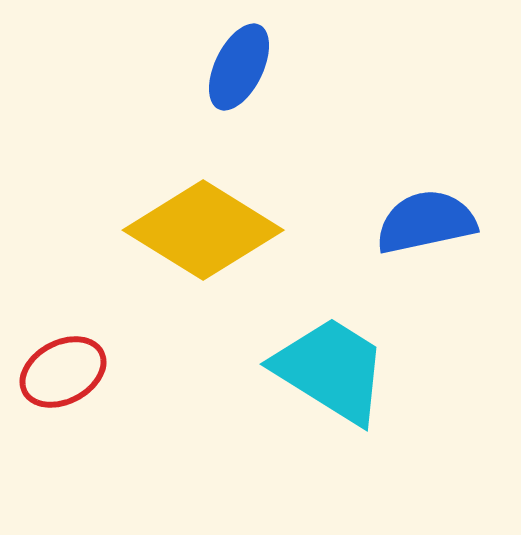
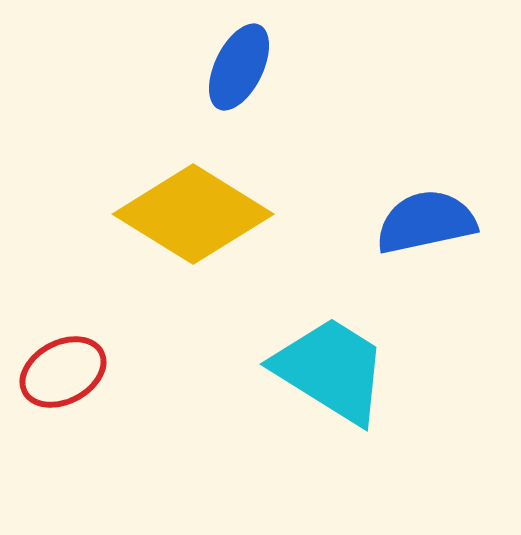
yellow diamond: moved 10 px left, 16 px up
